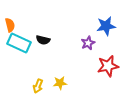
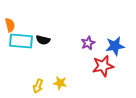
blue star: moved 9 px right, 20 px down
cyan rectangle: moved 2 px right, 2 px up; rotated 20 degrees counterclockwise
red star: moved 5 px left
yellow star: rotated 16 degrees clockwise
